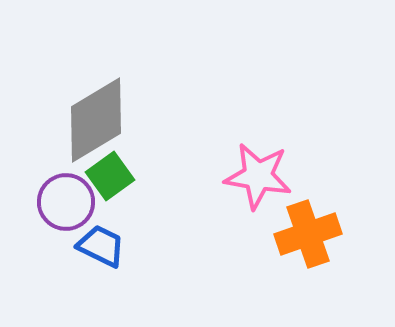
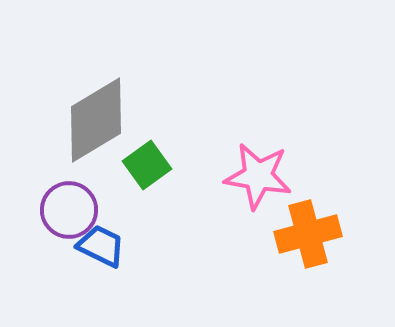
green square: moved 37 px right, 11 px up
purple circle: moved 3 px right, 8 px down
orange cross: rotated 4 degrees clockwise
